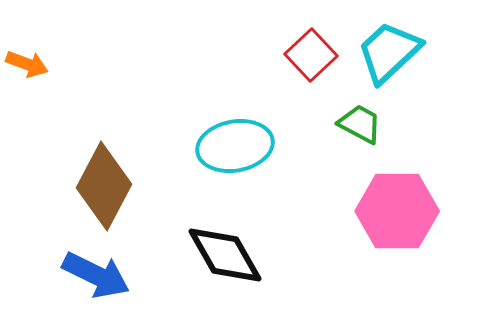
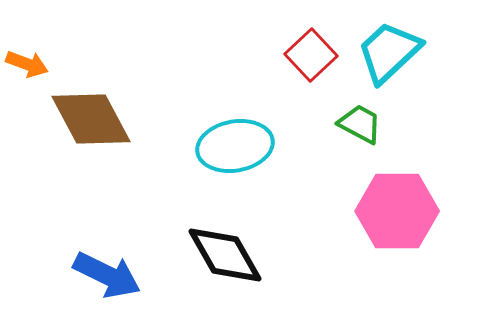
brown diamond: moved 13 px left, 67 px up; rotated 56 degrees counterclockwise
blue arrow: moved 11 px right
